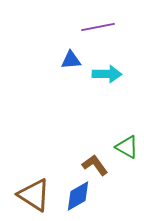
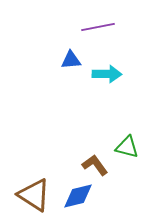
green triangle: rotated 15 degrees counterclockwise
blue diamond: rotated 16 degrees clockwise
